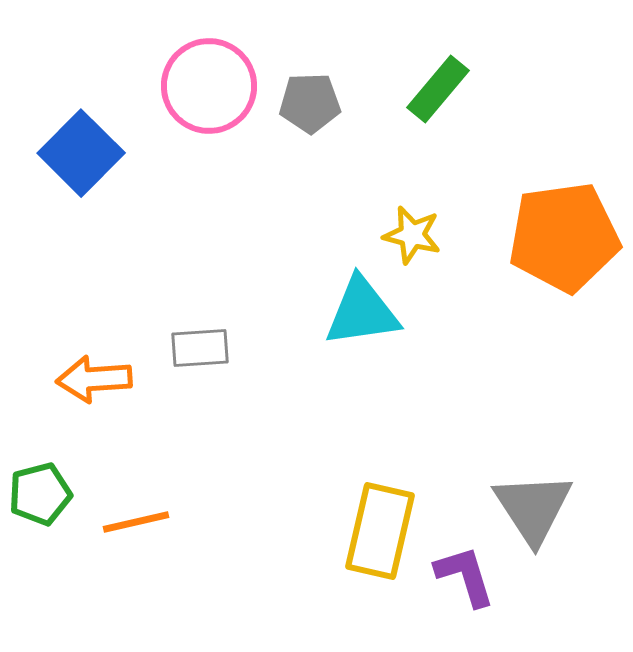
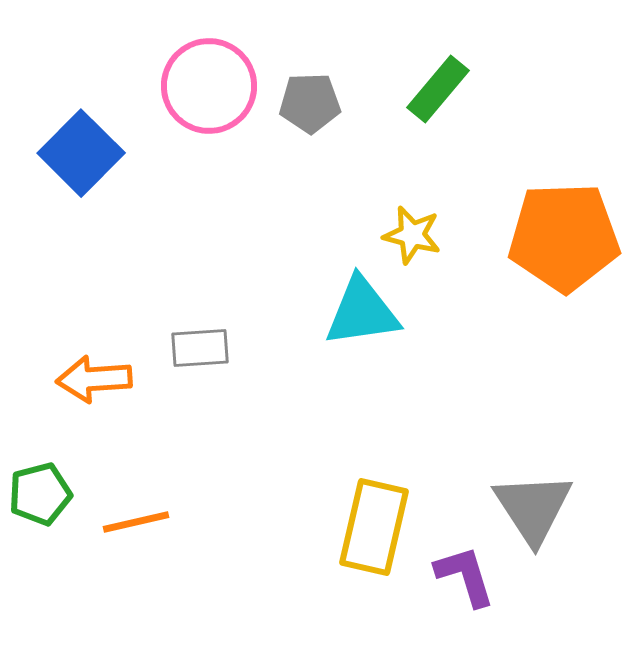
orange pentagon: rotated 6 degrees clockwise
yellow rectangle: moved 6 px left, 4 px up
